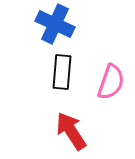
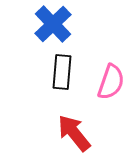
blue cross: moved 2 px left; rotated 21 degrees clockwise
red arrow: moved 3 px right, 2 px down; rotated 6 degrees counterclockwise
